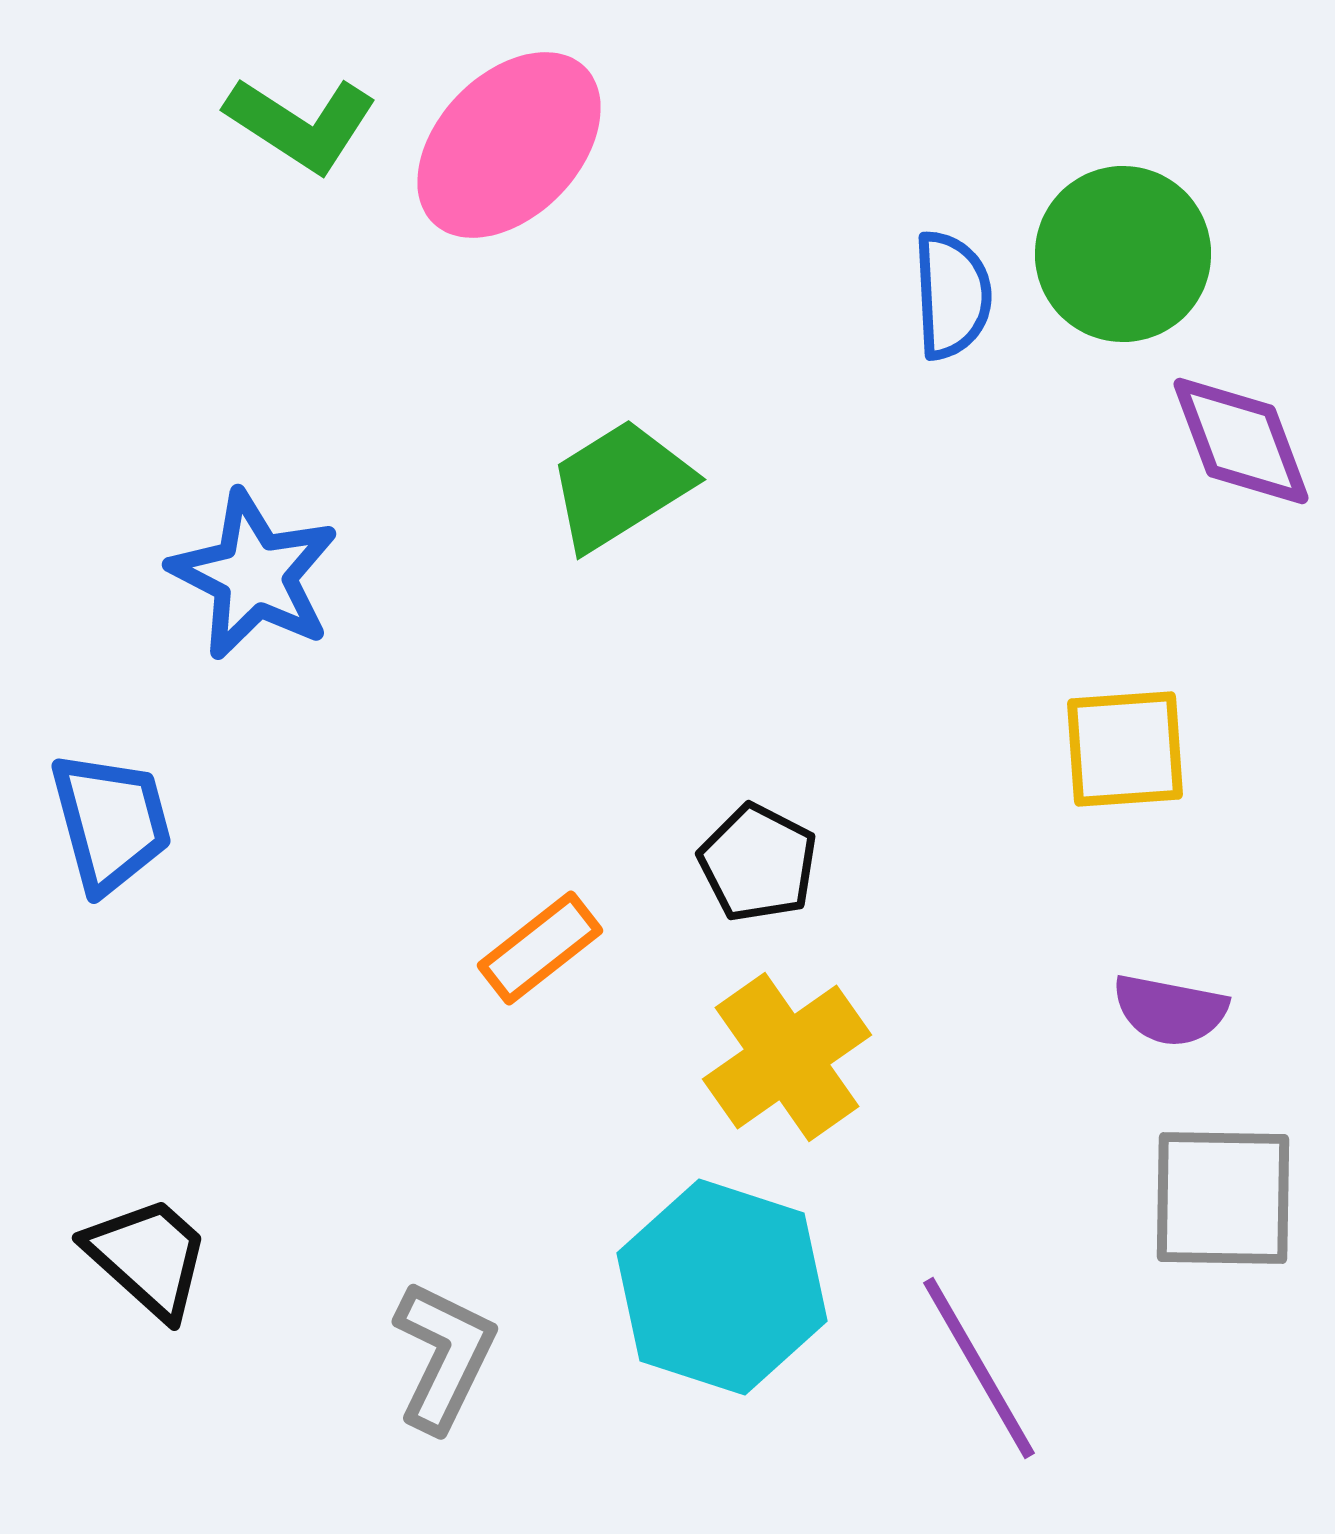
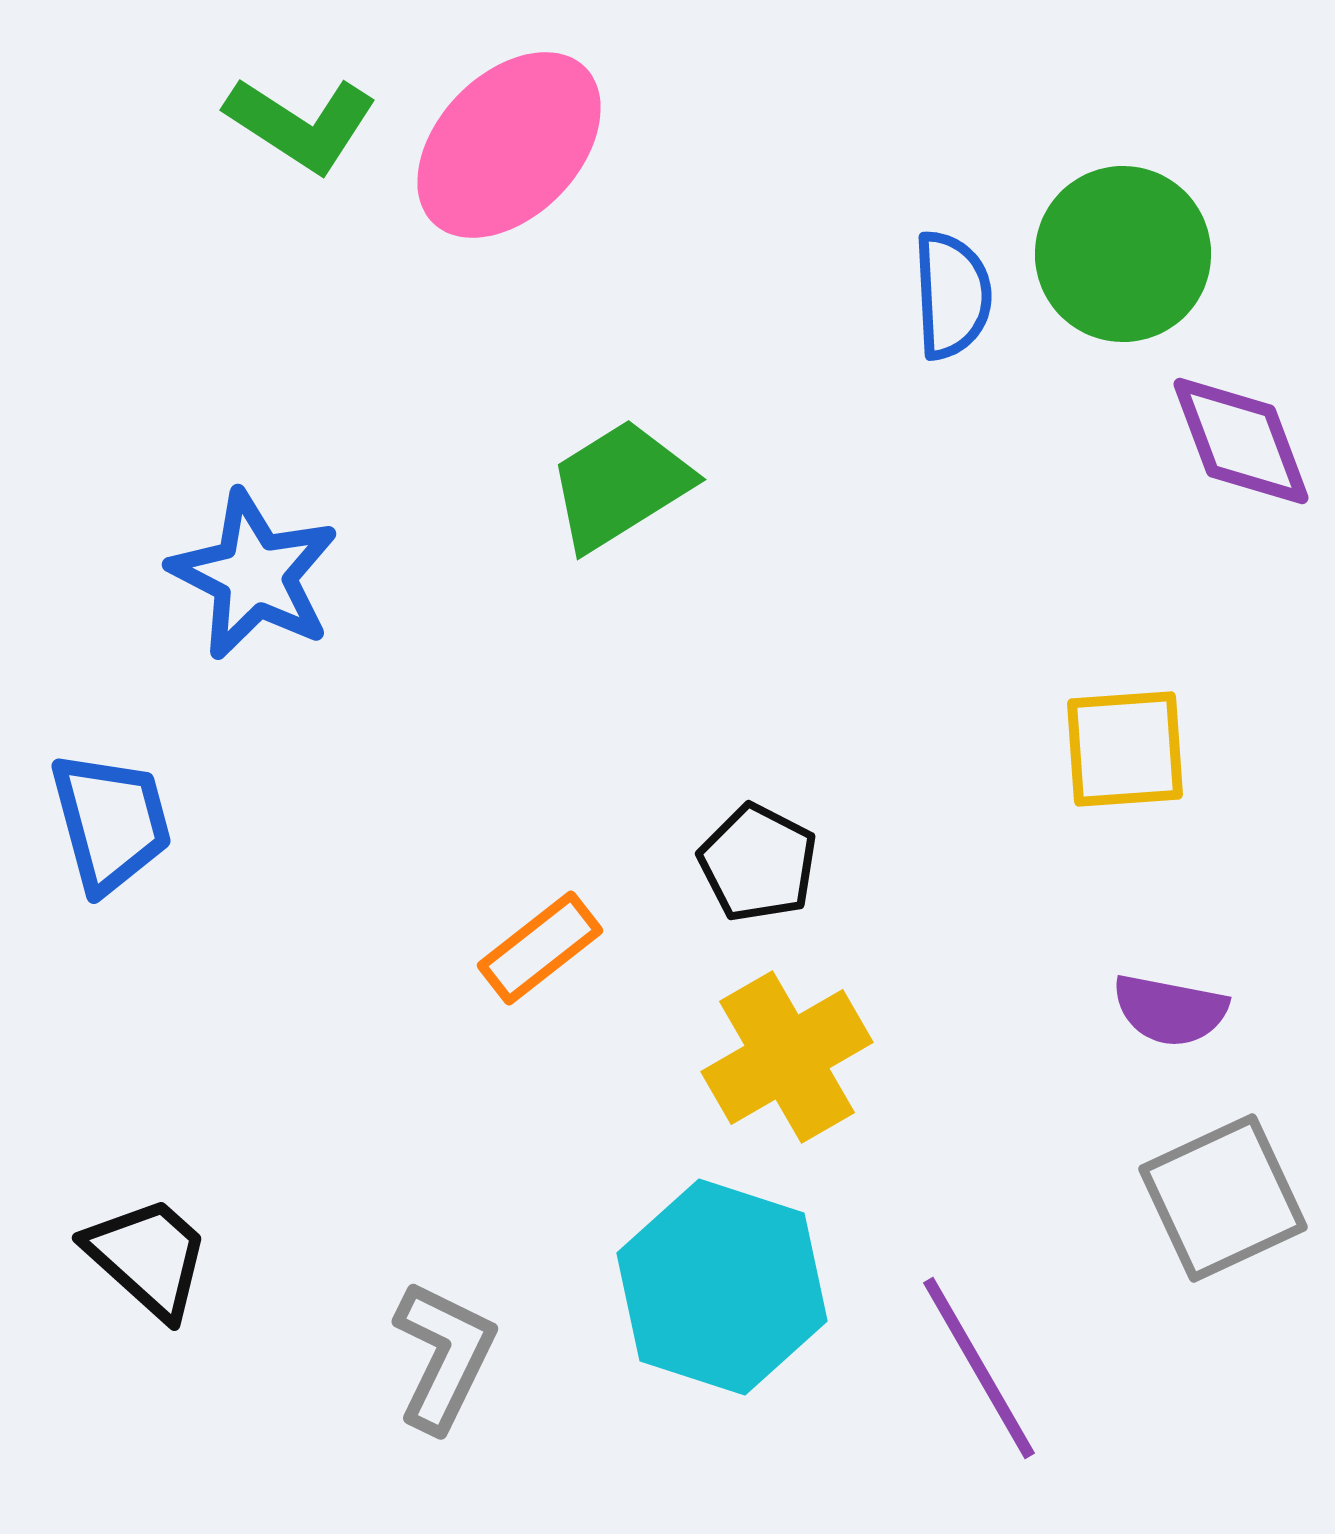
yellow cross: rotated 5 degrees clockwise
gray square: rotated 26 degrees counterclockwise
